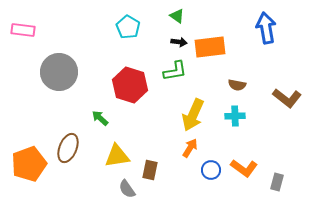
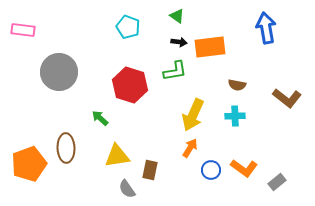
cyan pentagon: rotated 10 degrees counterclockwise
brown ellipse: moved 2 px left; rotated 24 degrees counterclockwise
gray rectangle: rotated 36 degrees clockwise
